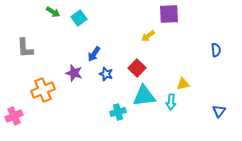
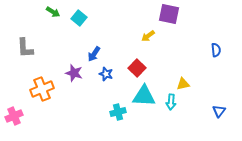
purple square: rotated 15 degrees clockwise
cyan square: rotated 14 degrees counterclockwise
orange cross: moved 1 px left, 1 px up
cyan triangle: rotated 10 degrees clockwise
